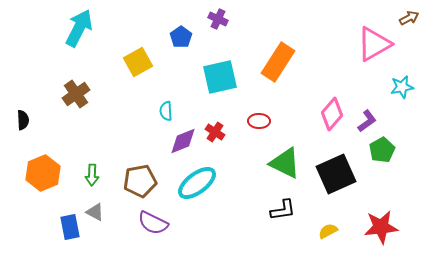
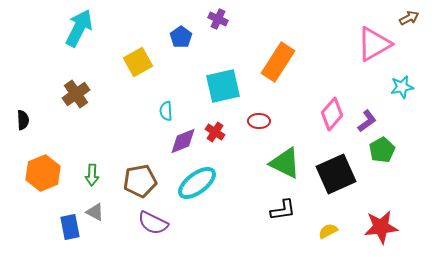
cyan square: moved 3 px right, 9 px down
